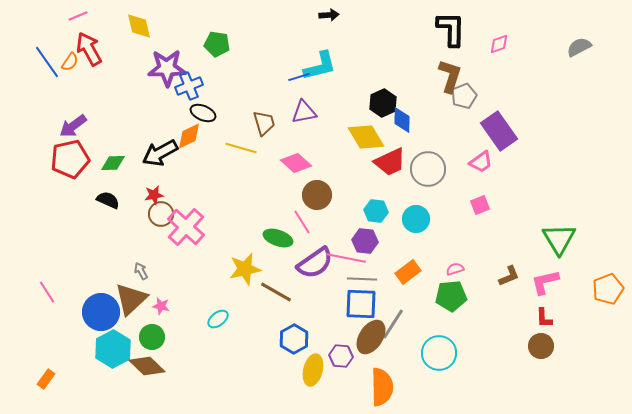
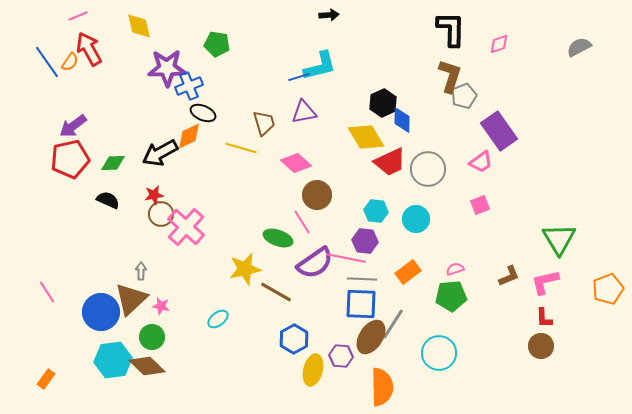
gray arrow at (141, 271): rotated 30 degrees clockwise
cyan hexagon at (113, 349): moved 11 px down; rotated 21 degrees clockwise
